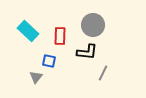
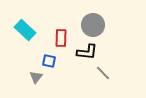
cyan rectangle: moved 3 px left, 1 px up
red rectangle: moved 1 px right, 2 px down
gray line: rotated 70 degrees counterclockwise
